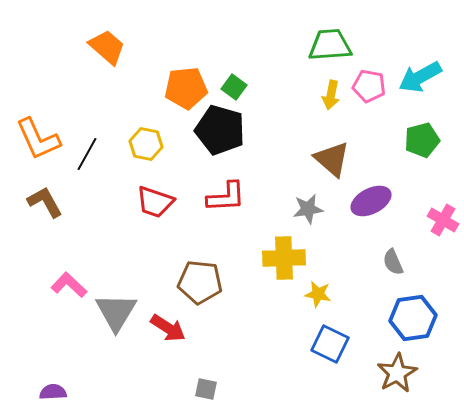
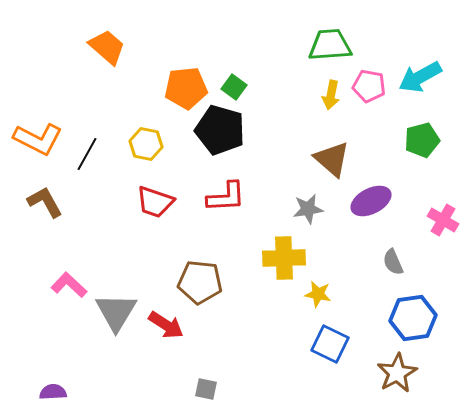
orange L-shape: rotated 39 degrees counterclockwise
red arrow: moved 2 px left, 3 px up
